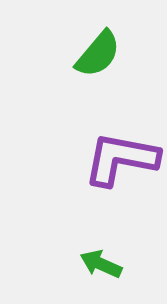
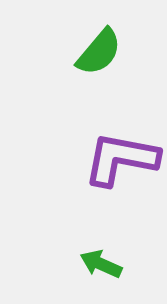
green semicircle: moved 1 px right, 2 px up
